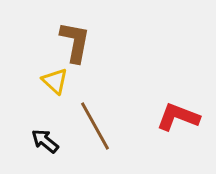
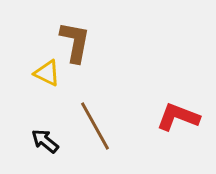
yellow triangle: moved 8 px left, 8 px up; rotated 16 degrees counterclockwise
